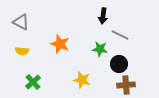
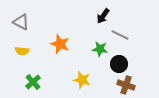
black arrow: rotated 28 degrees clockwise
brown cross: rotated 24 degrees clockwise
